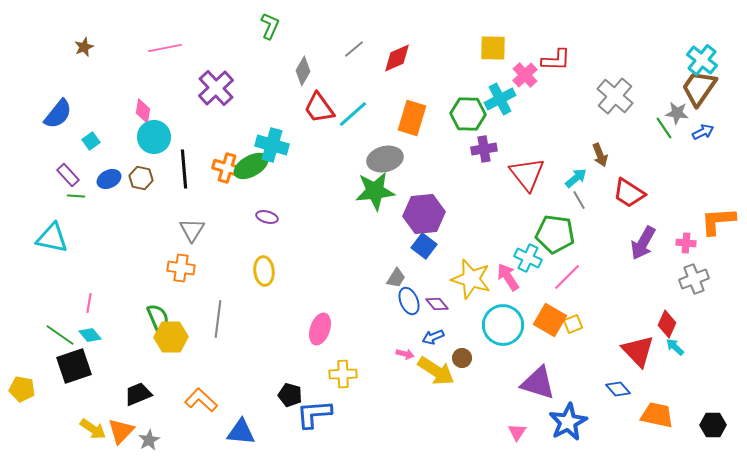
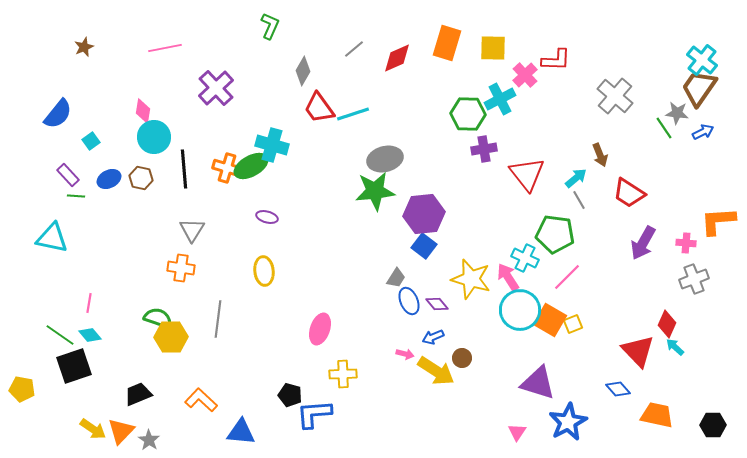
cyan line at (353, 114): rotated 24 degrees clockwise
orange rectangle at (412, 118): moved 35 px right, 75 px up
cyan cross at (528, 258): moved 3 px left
green semicircle at (158, 318): rotated 48 degrees counterclockwise
cyan circle at (503, 325): moved 17 px right, 15 px up
gray star at (149, 440): rotated 10 degrees counterclockwise
